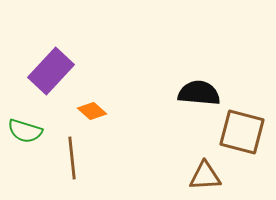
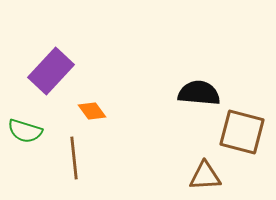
orange diamond: rotated 12 degrees clockwise
brown line: moved 2 px right
